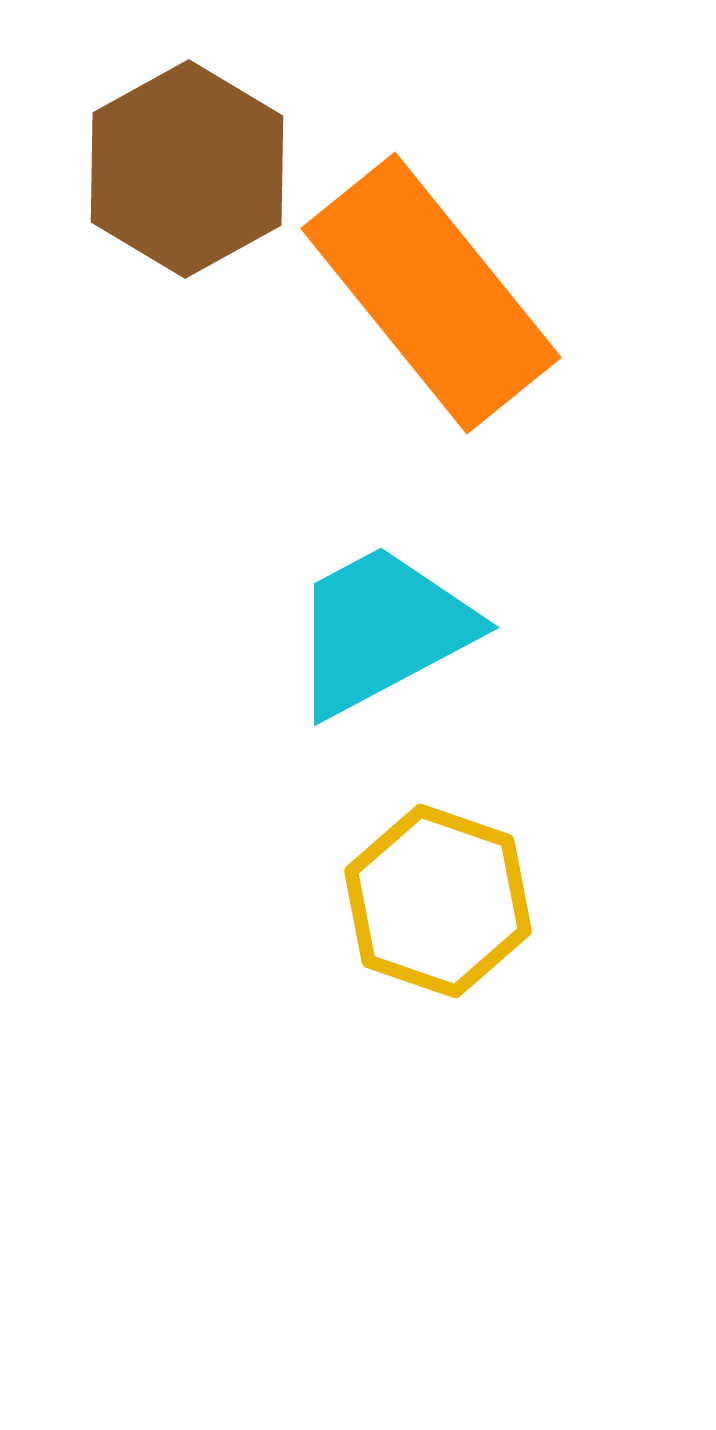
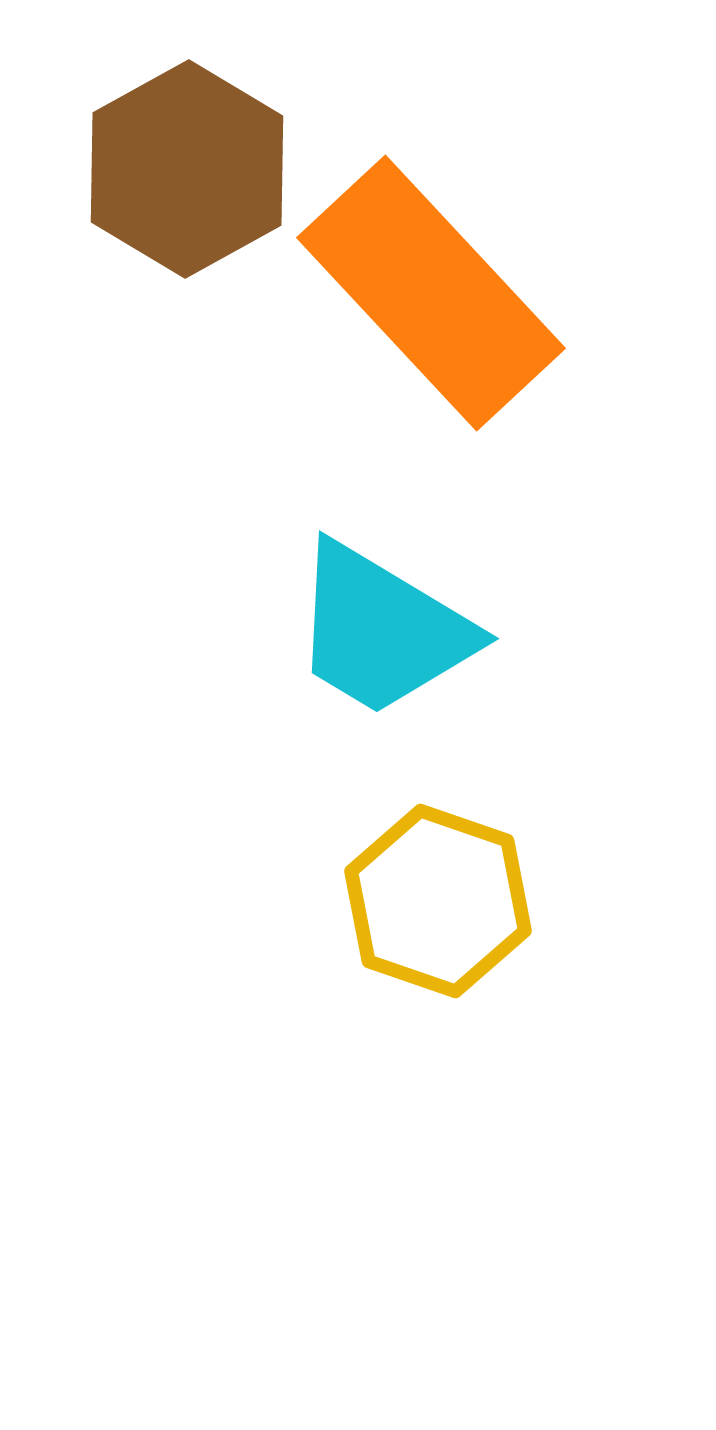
orange rectangle: rotated 4 degrees counterclockwise
cyan trapezoid: rotated 121 degrees counterclockwise
